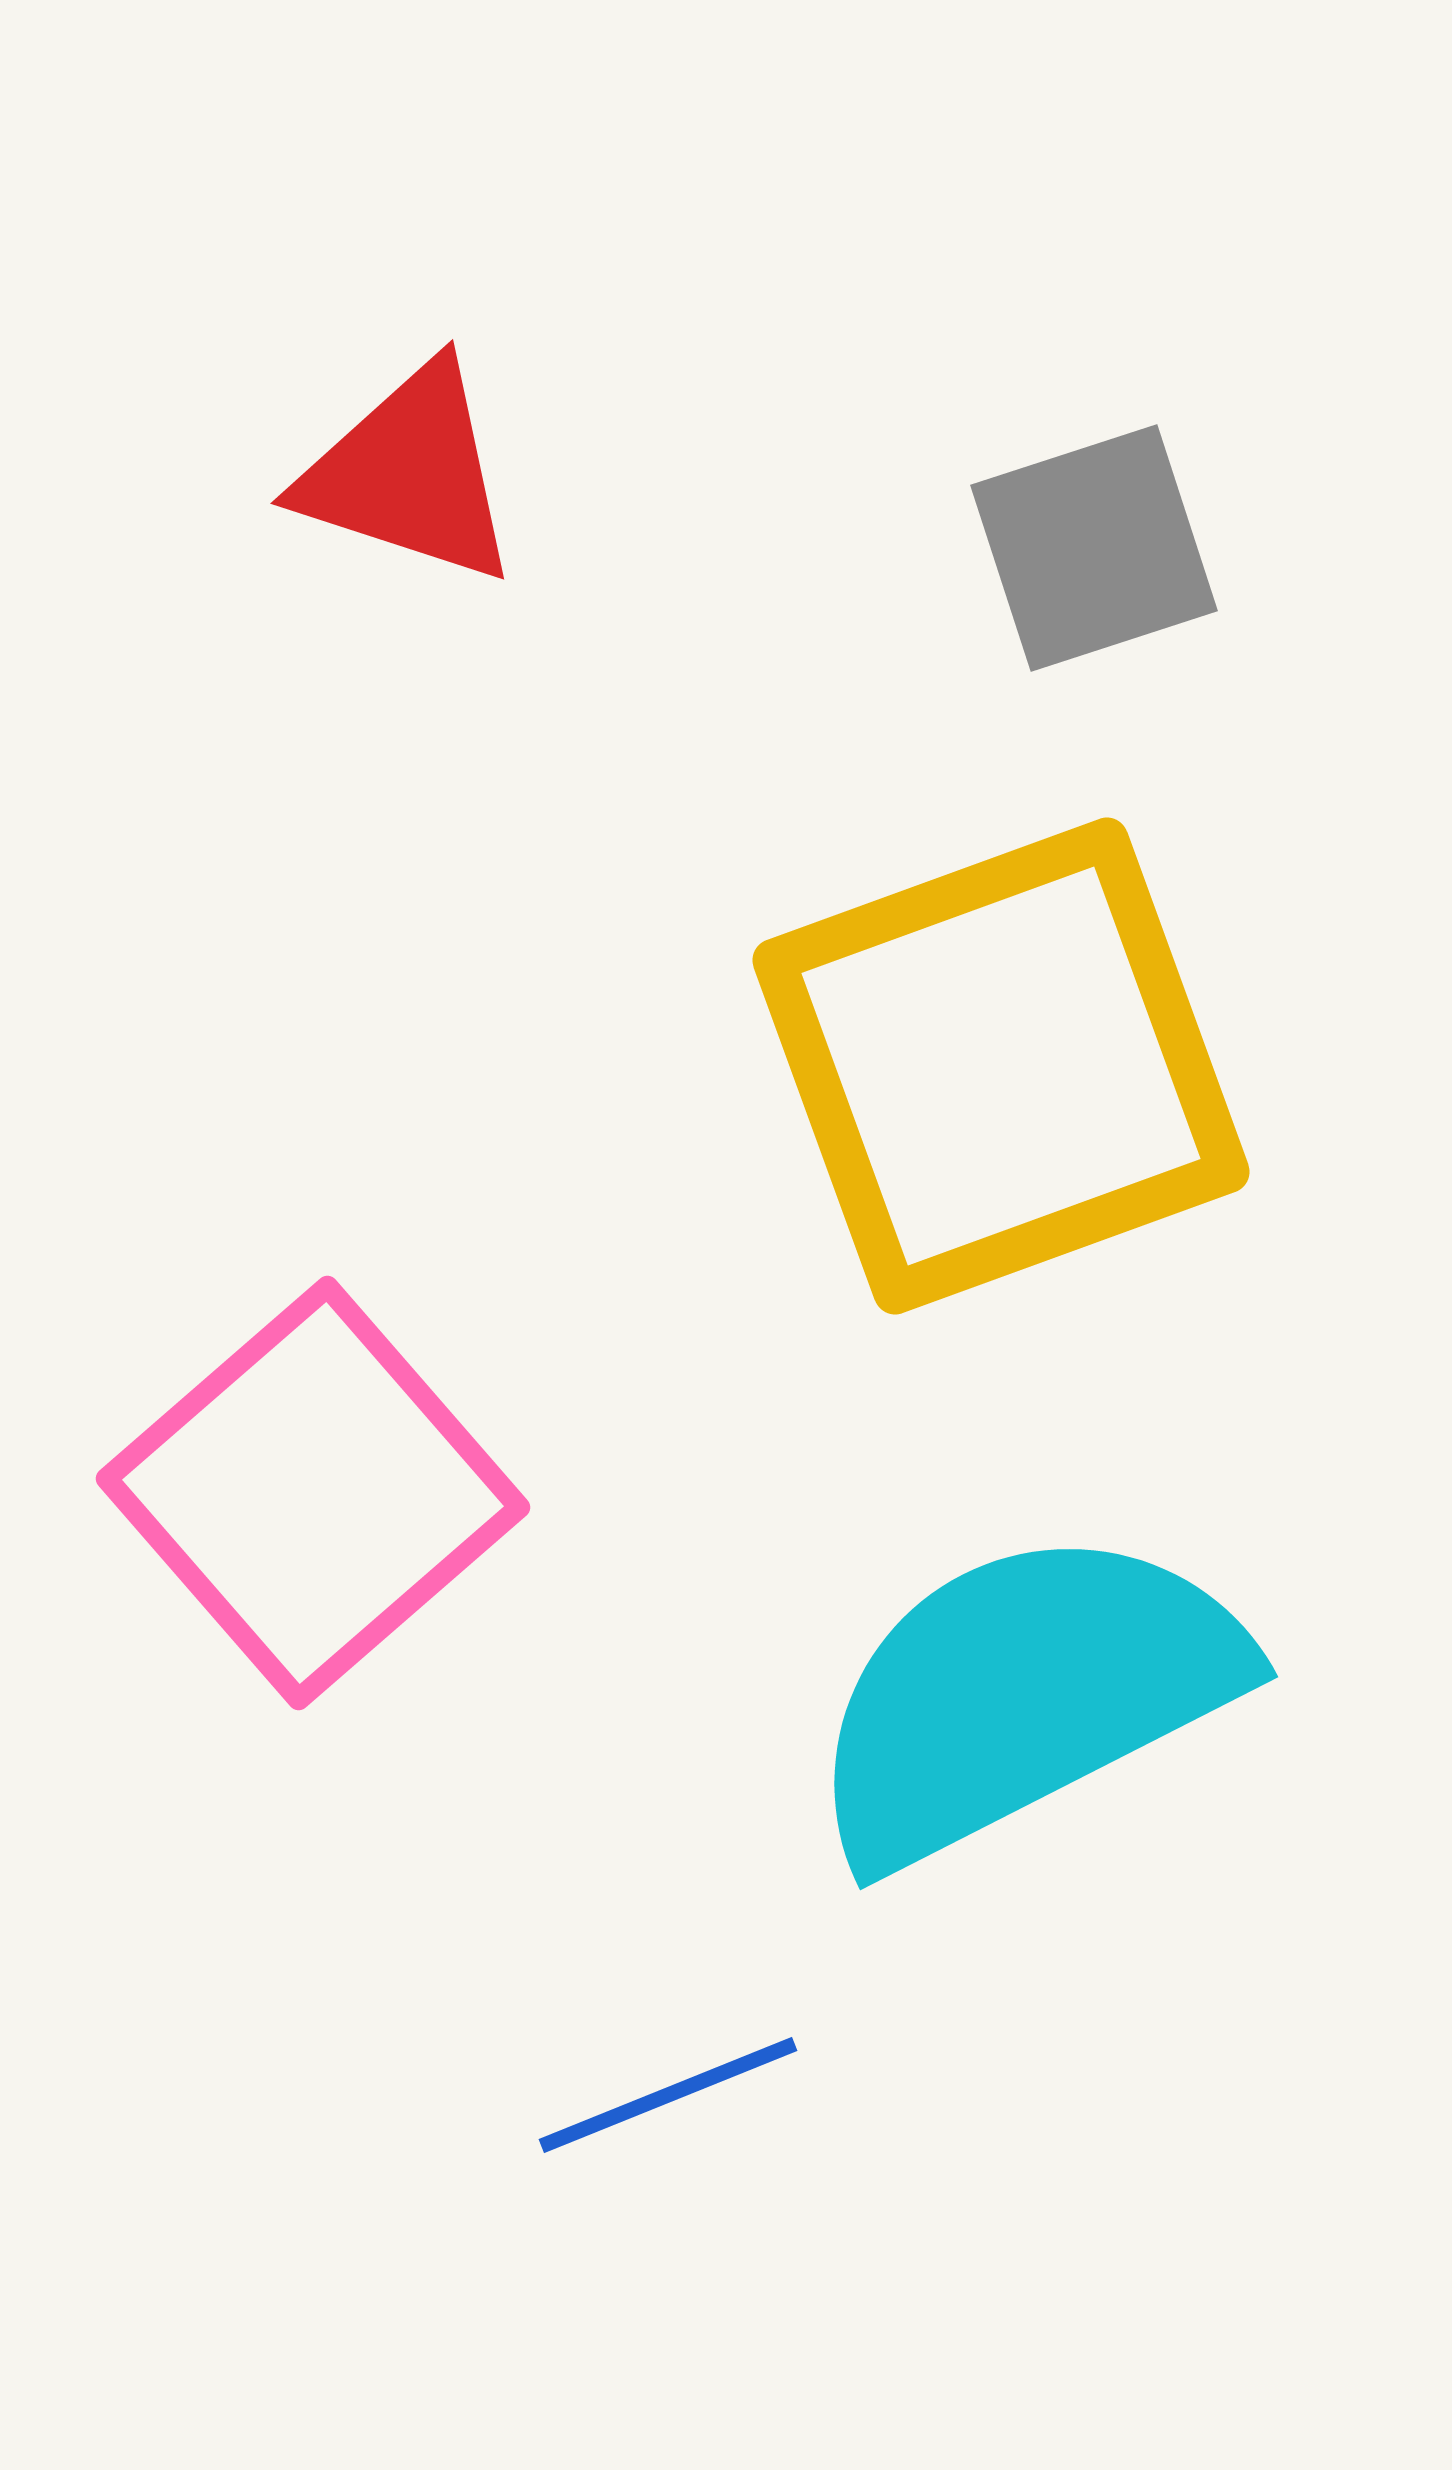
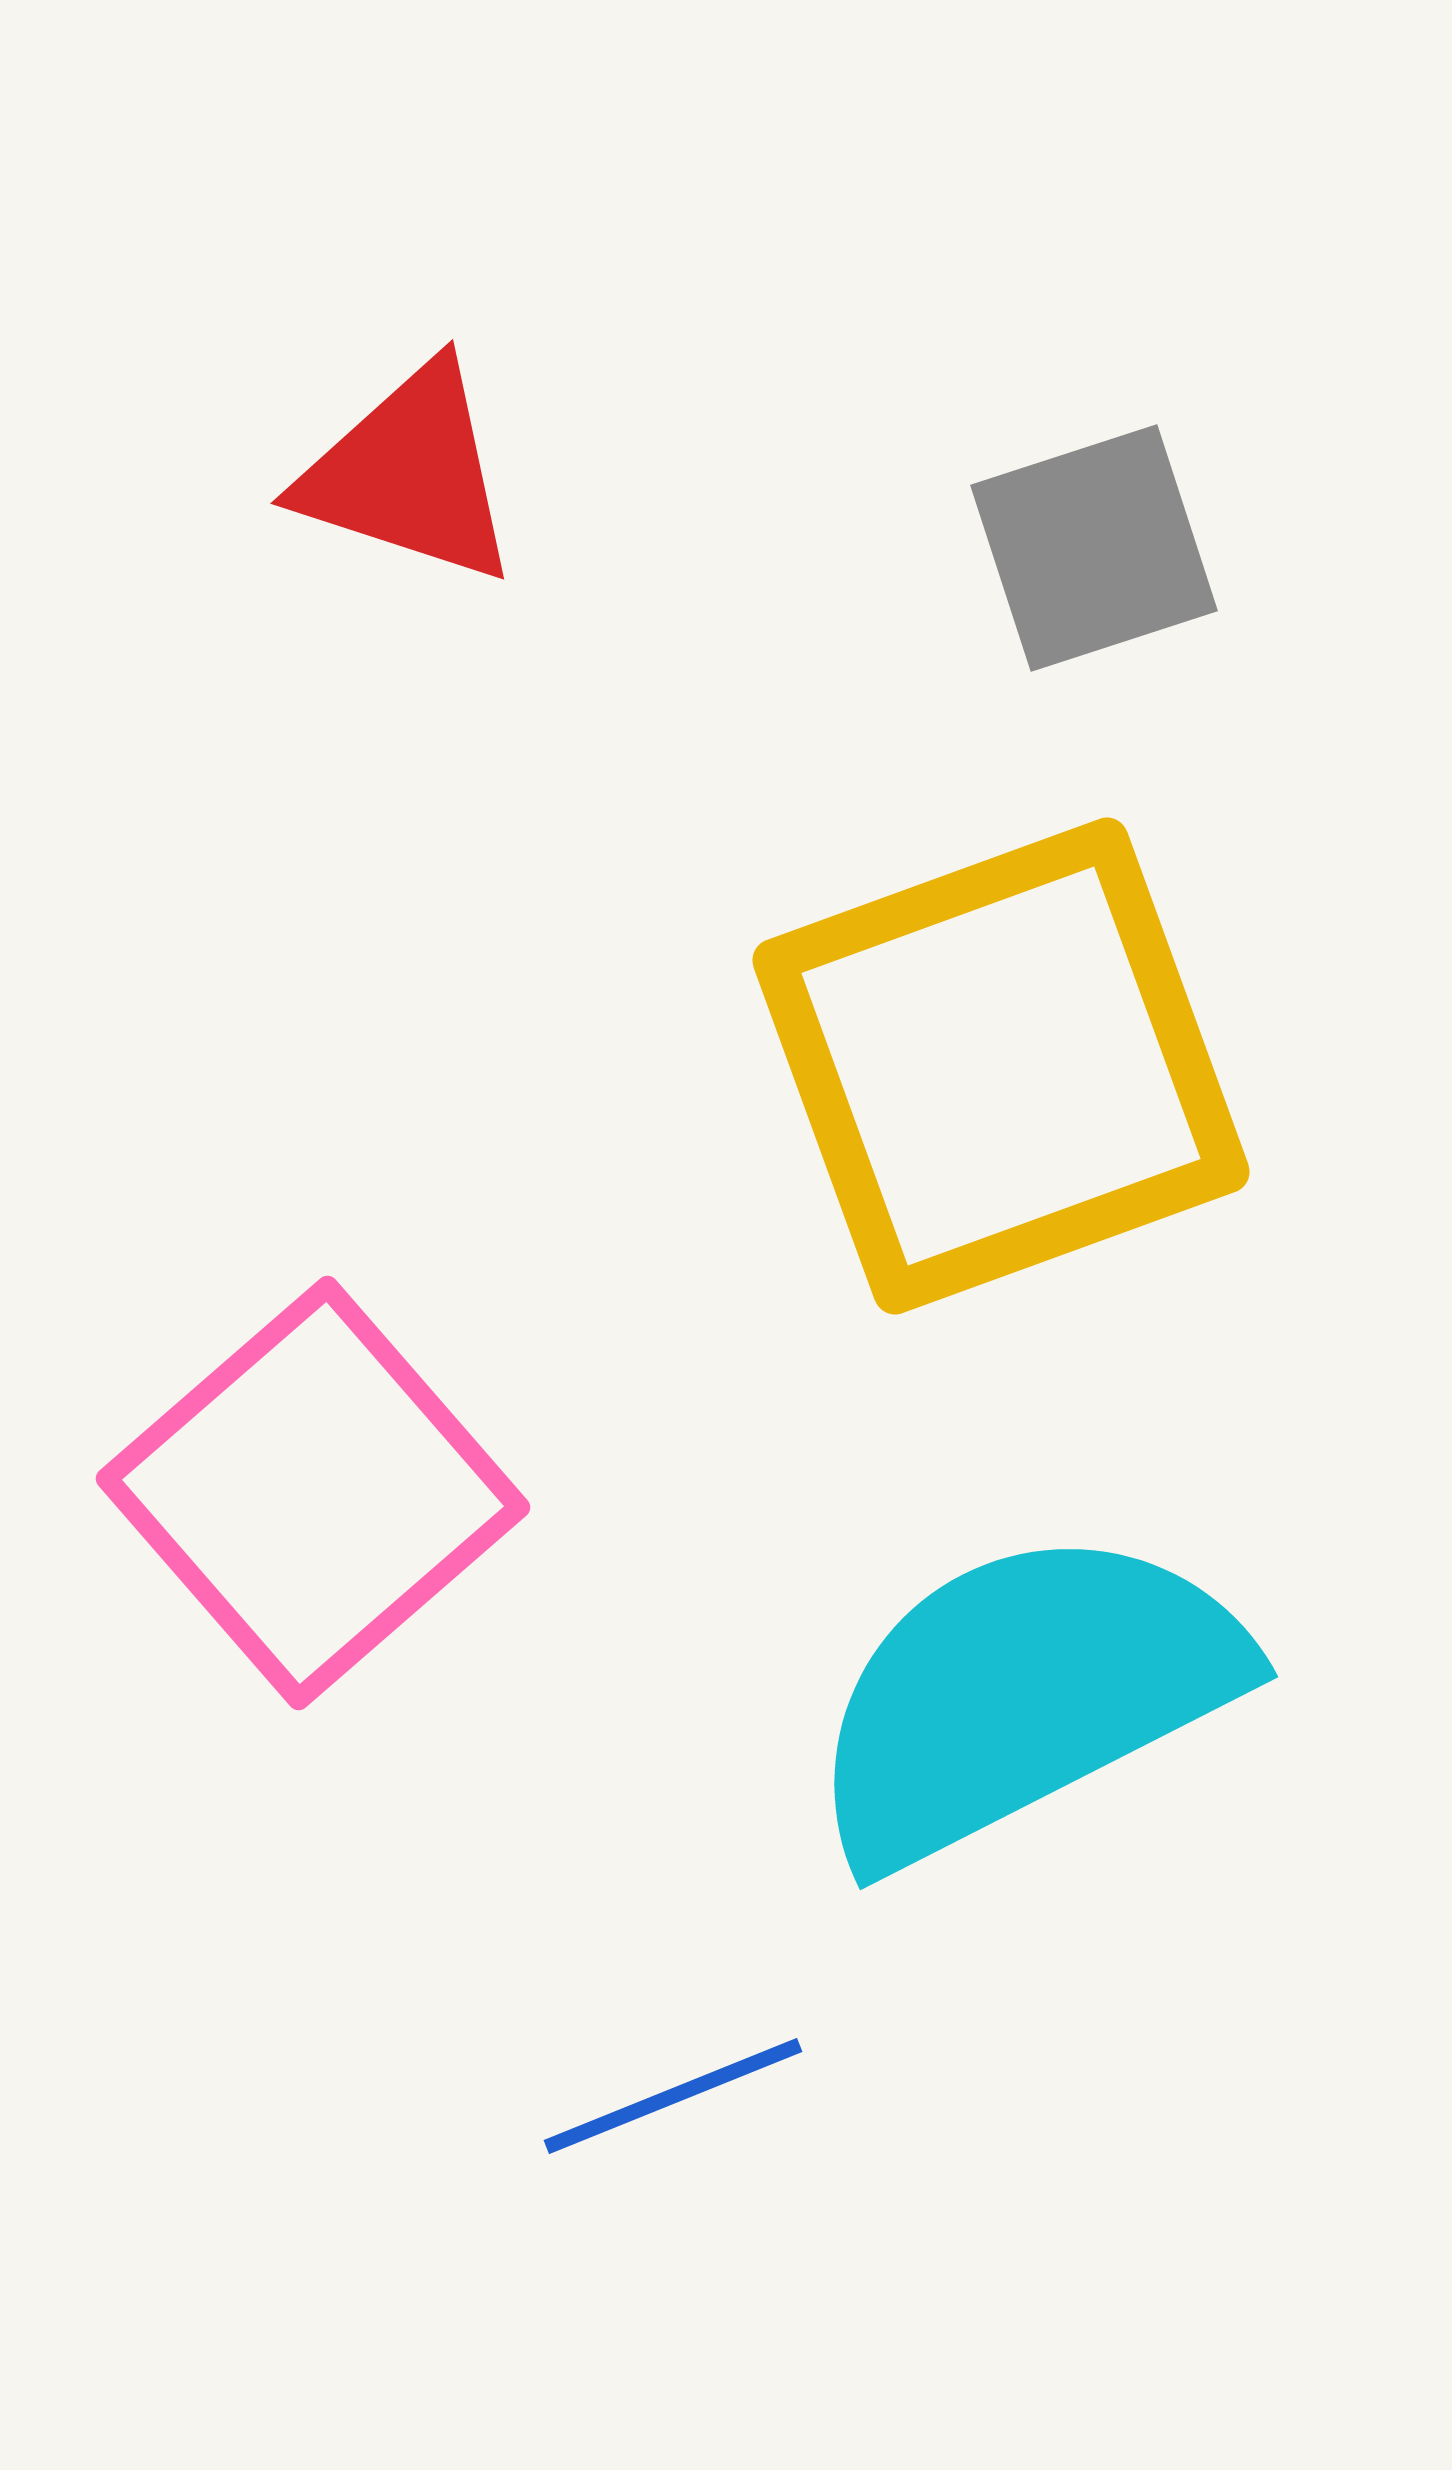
blue line: moved 5 px right, 1 px down
